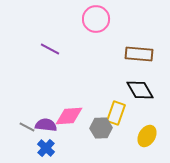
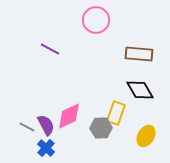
pink circle: moved 1 px down
pink diamond: rotated 20 degrees counterclockwise
purple semicircle: rotated 55 degrees clockwise
yellow ellipse: moved 1 px left
